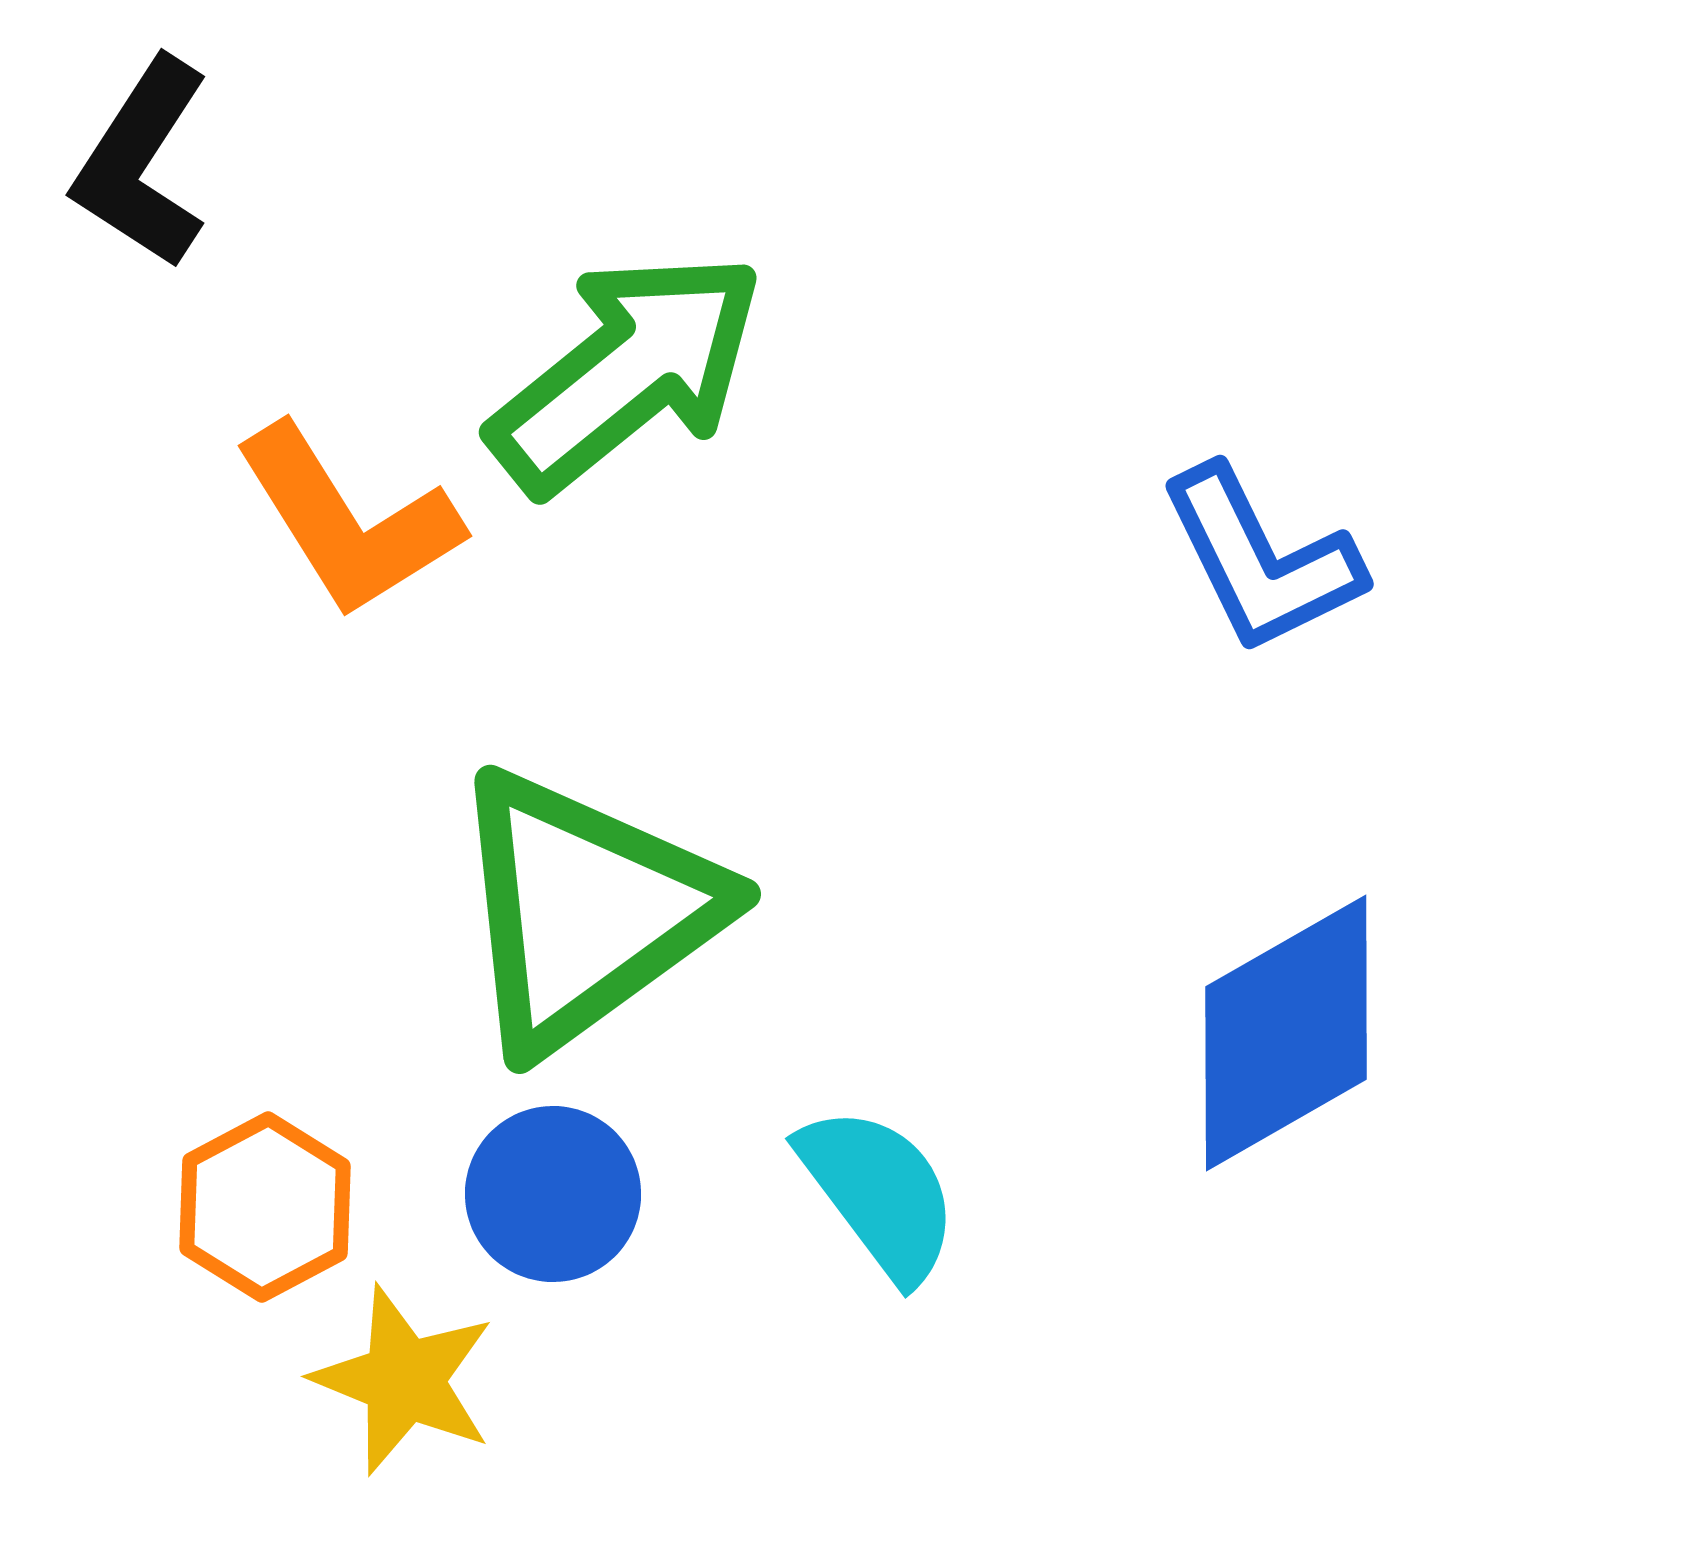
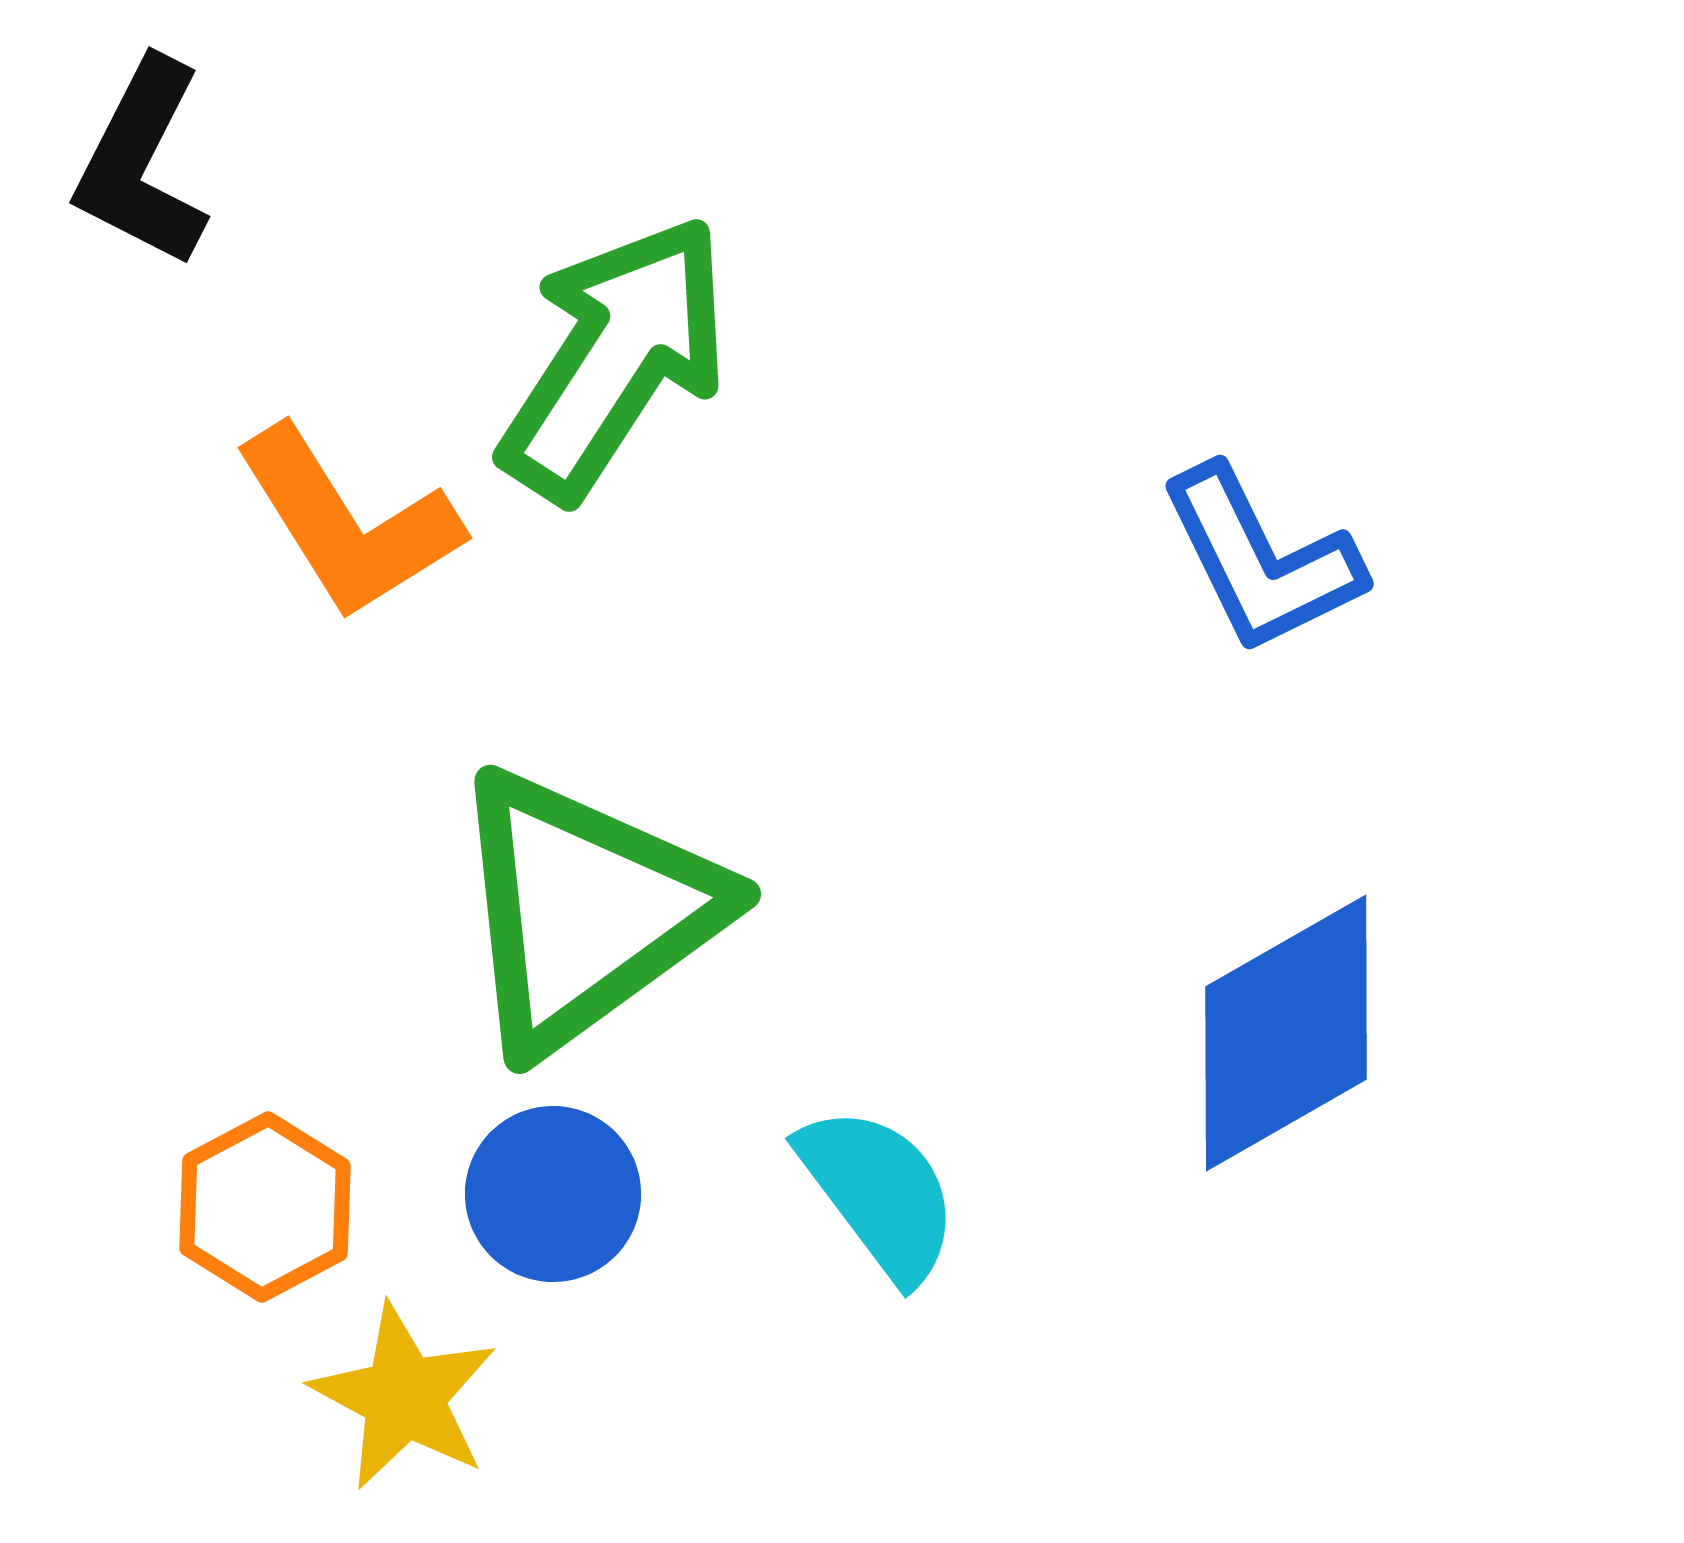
black L-shape: rotated 6 degrees counterclockwise
green arrow: moved 12 px left, 14 px up; rotated 18 degrees counterclockwise
orange L-shape: moved 2 px down
yellow star: moved 17 px down; rotated 6 degrees clockwise
